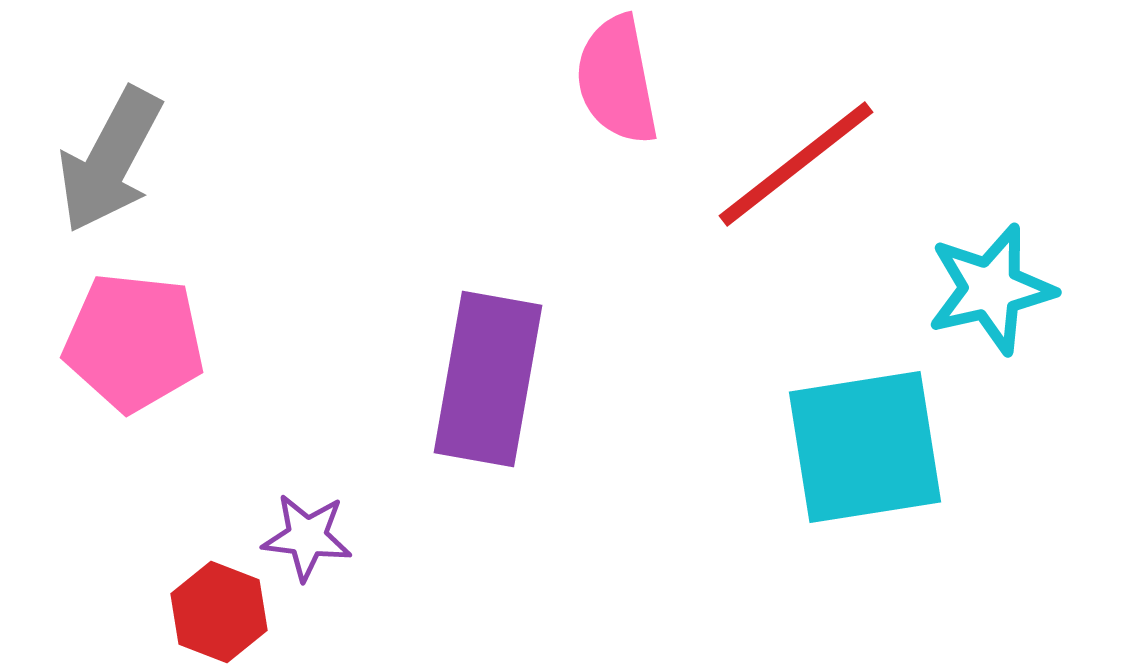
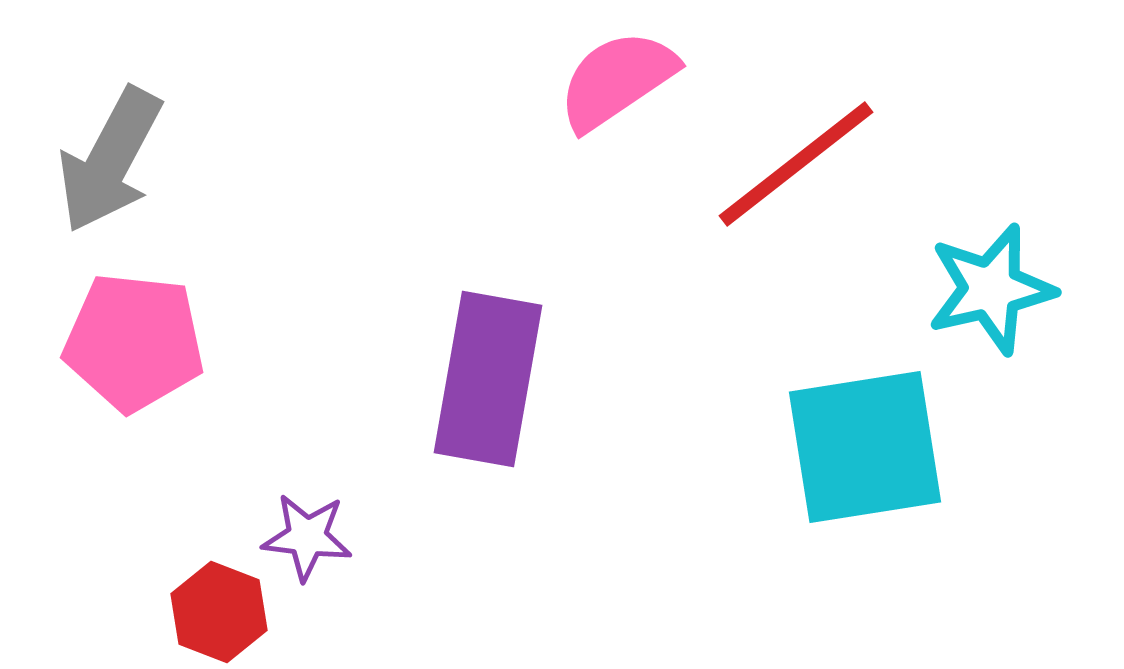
pink semicircle: rotated 67 degrees clockwise
